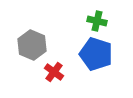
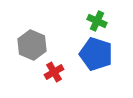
green cross: rotated 12 degrees clockwise
red cross: rotated 24 degrees clockwise
